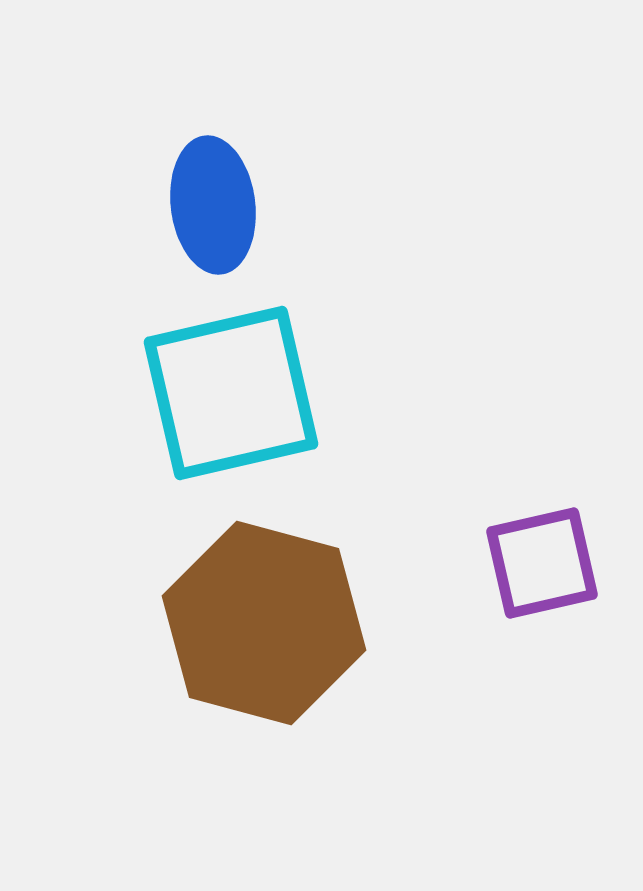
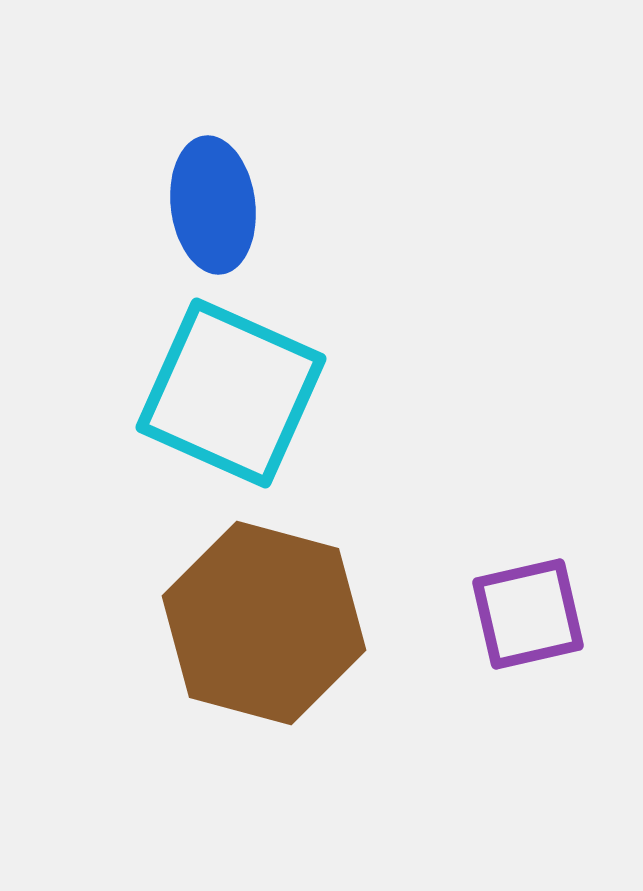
cyan square: rotated 37 degrees clockwise
purple square: moved 14 px left, 51 px down
